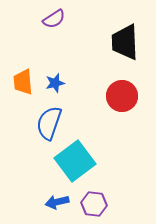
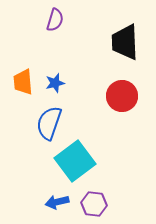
purple semicircle: moved 1 px right, 1 px down; rotated 40 degrees counterclockwise
